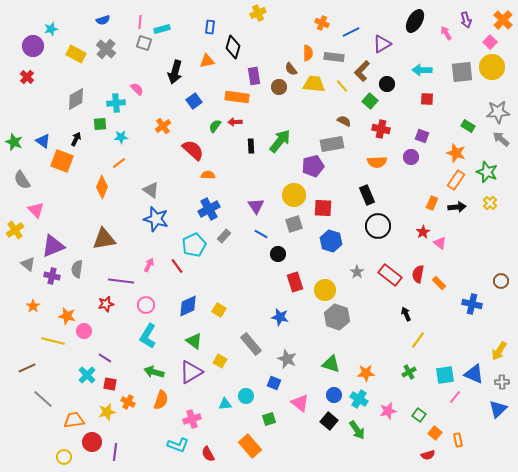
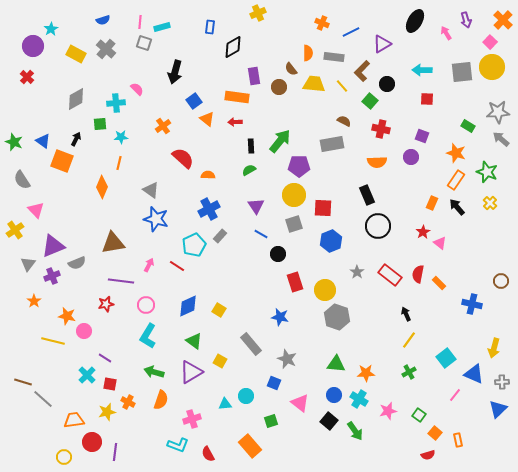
cyan star at (51, 29): rotated 16 degrees counterclockwise
cyan rectangle at (162, 29): moved 2 px up
black diamond at (233, 47): rotated 45 degrees clockwise
orange triangle at (207, 61): moved 58 px down; rotated 49 degrees clockwise
green semicircle at (215, 126): moved 34 px right, 44 px down; rotated 24 degrees clockwise
red semicircle at (193, 150): moved 10 px left, 8 px down
orange line at (119, 163): rotated 40 degrees counterclockwise
purple pentagon at (313, 166): moved 14 px left; rotated 15 degrees clockwise
black arrow at (457, 207): rotated 126 degrees counterclockwise
gray rectangle at (224, 236): moved 4 px left
brown triangle at (104, 239): moved 9 px right, 4 px down
blue hexagon at (331, 241): rotated 20 degrees clockwise
gray triangle at (28, 264): rotated 28 degrees clockwise
red line at (177, 266): rotated 21 degrees counterclockwise
gray semicircle at (77, 269): moved 6 px up; rotated 120 degrees counterclockwise
purple cross at (52, 276): rotated 35 degrees counterclockwise
orange star at (33, 306): moved 1 px right, 5 px up
yellow line at (418, 340): moved 9 px left
yellow arrow at (499, 351): moved 5 px left, 3 px up; rotated 18 degrees counterclockwise
green triangle at (331, 364): moved 5 px right; rotated 12 degrees counterclockwise
brown line at (27, 368): moved 4 px left, 14 px down; rotated 42 degrees clockwise
cyan square at (445, 375): moved 1 px right, 17 px up; rotated 30 degrees counterclockwise
pink line at (455, 397): moved 2 px up
green square at (269, 419): moved 2 px right, 2 px down
green arrow at (357, 430): moved 2 px left, 1 px down
